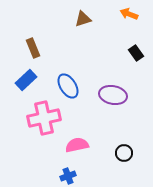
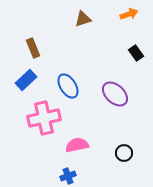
orange arrow: rotated 138 degrees clockwise
purple ellipse: moved 2 px right, 1 px up; rotated 32 degrees clockwise
